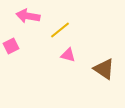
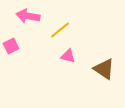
pink triangle: moved 1 px down
